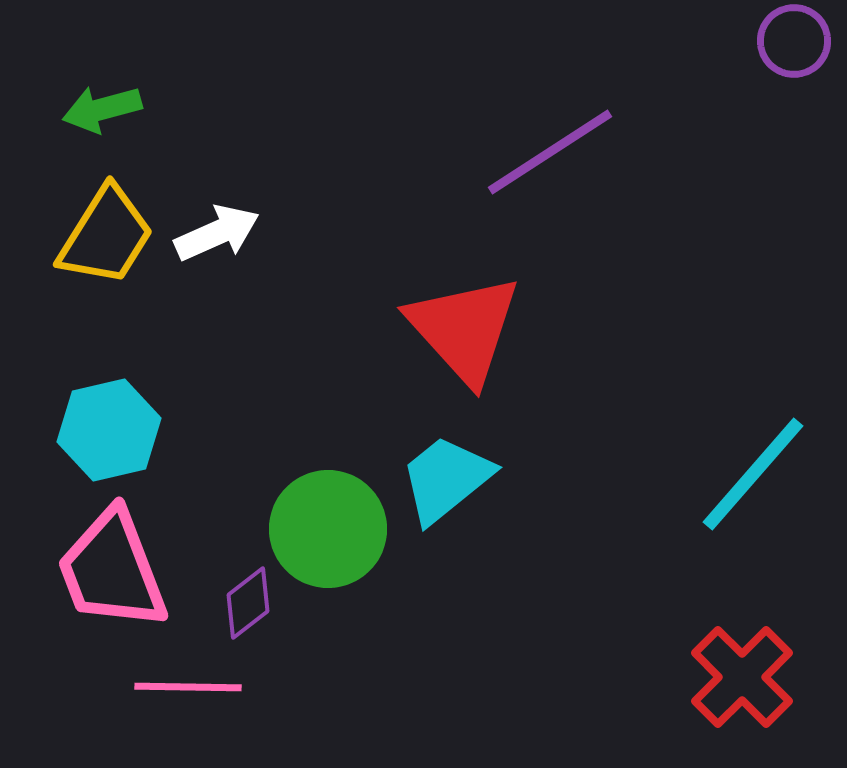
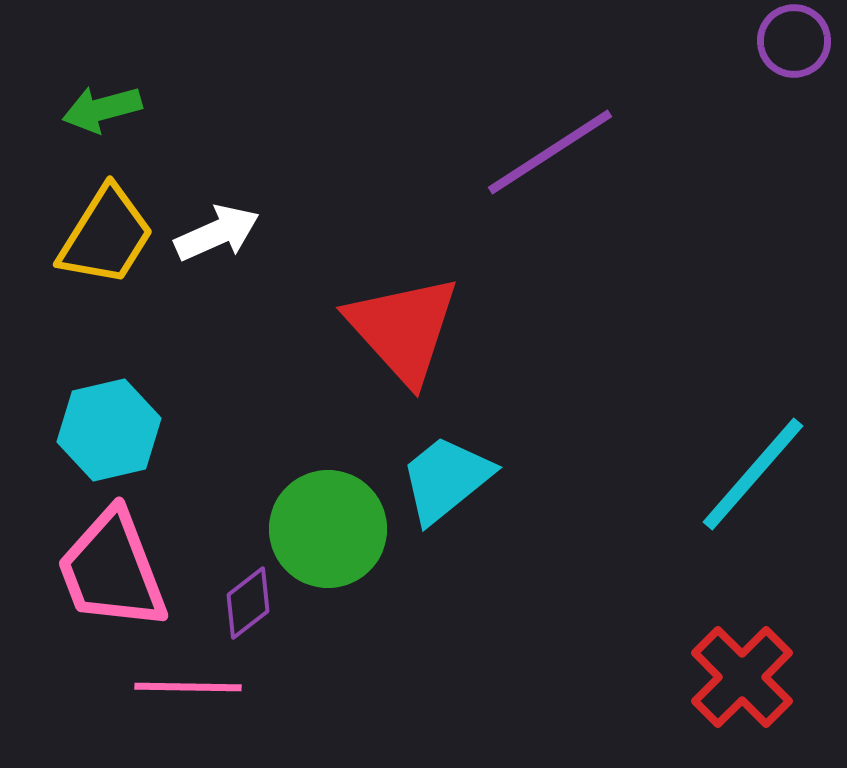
red triangle: moved 61 px left
